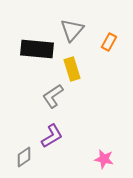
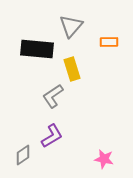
gray triangle: moved 1 px left, 4 px up
orange rectangle: rotated 60 degrees clockwise
gray diamond: moved 1 px left, 2 px up
